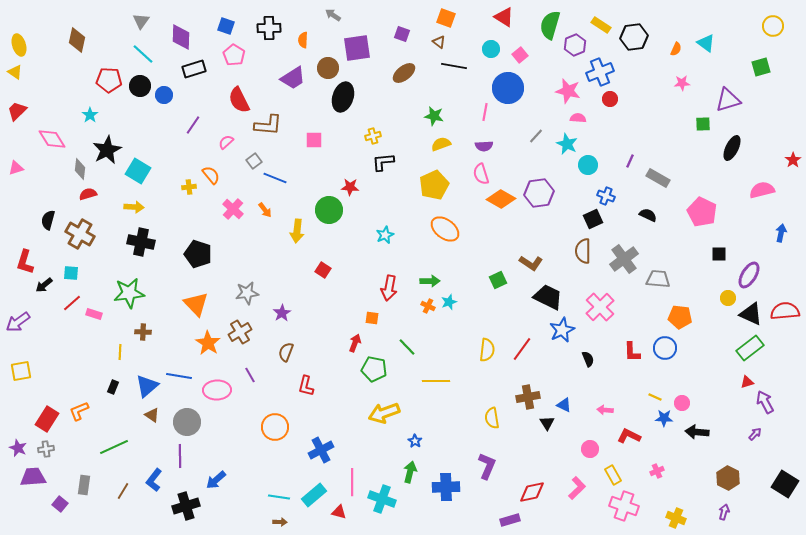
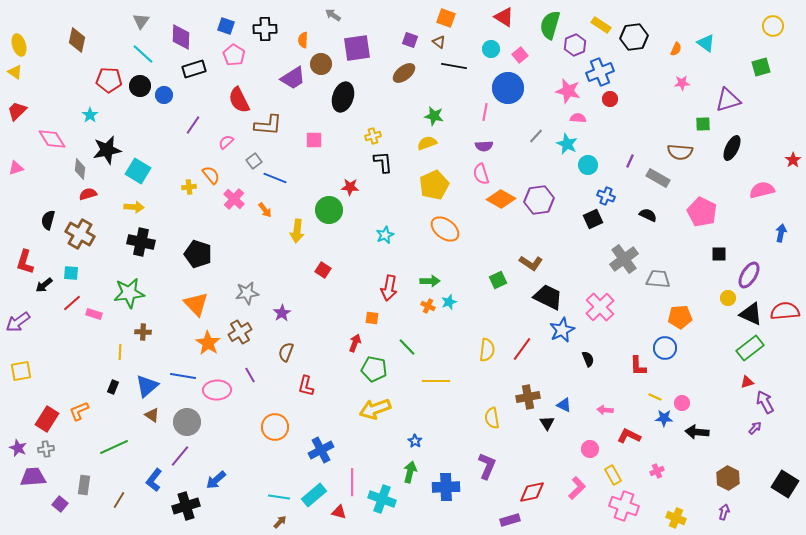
black cross at (269, 28): moved 4 px left, 1 px down
purple square at (402, 34): moved 8 px right, 6 px down
brown circle at (328, 68): moved 7 px left, 4 px up
yellow semicircle at (441, 144): moved 14 px left, 1 px up
black star at (107, 150): rotated 16 degrees clockwise
black L-shape at (383, 162): rotated 90 degrees clockwise
purple hexagon at (539, 193): moved 7 px down
pink cross at (233, 209): moved 1 px right, 10 px up
brown semicircle at (583, 251): moved 97 px right, 99 px up; rotated 85 degrees counterclockwise
orange pentagon at (680, 317): rotated 10 degrees counterclockwise
red L-shape at (632, 352): moved 6 px right, 14 px down
blue line at (179, 376): moved 4 px right
yellow arrow at (384, 413): moved 9 px left, 4 px up
purple arrow at (755, 434): moved 6 px up
purple line at (180, 456): rotated 40 degrees clockwise
brown line at (123, 491): moved 4 px left, 9 px down
brown arrow at (280, 522): rotated 48 degrees counterclockwise
